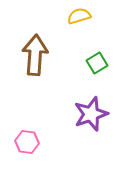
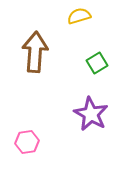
brown arrow: moved 3 px up
purple star: rotated 24 degrees counterclockwise
pink hexagon: rotated 15 degrees counterclockwise
